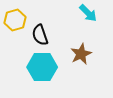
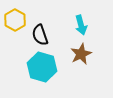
cyan arrow: moved 7 px left, 12 px down; rotated 30 degrees clockwise
yellow hexagon: rotated 15 degrees counterclockwise
cyan hexagon: rotated 16 degrees clockwise
